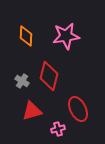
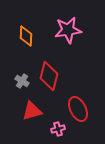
pink star: moved 2 px right, 6 px up
